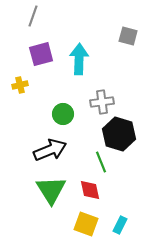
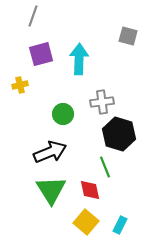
black arrow: moved 2 px down
green line: moved 4 px right, 5 px down
yellow square: moved 2 px up; rotated 20 degrees clockwise
